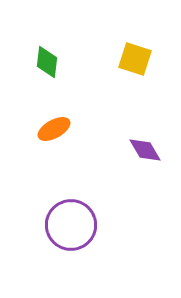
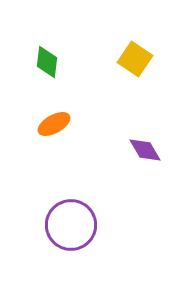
yellow square: rotated 16 degrees clockwise
orange ellipse: moved 5 px up
